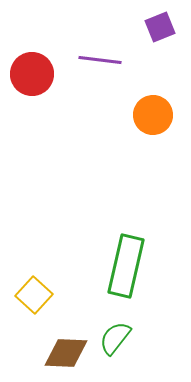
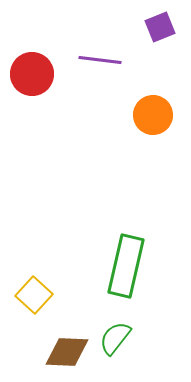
brown diamond: moved 1 px right, 1 px up
